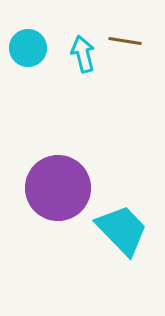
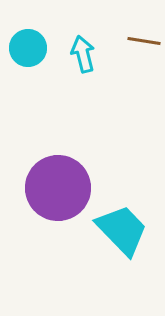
brown line: moved 19 px right
